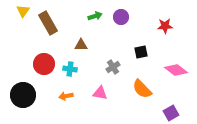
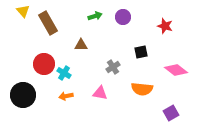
yellow triangle: rotated 16 degrees counterclockwise
purple circle: moved 2 px right
red star: rotated 21 degrees clockwise
cyan cross: moved 6 px left, 4 px down; rotated 24 degrees clockwise
orange semicircle: rotated 40 degrees counterclockwise
